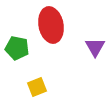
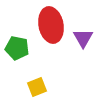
purple triangle: moved 12 px left, 9 px up
